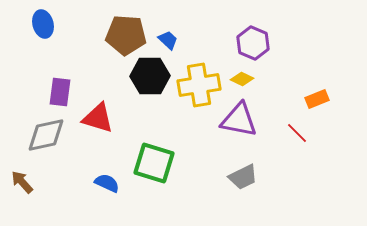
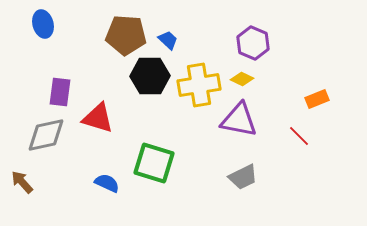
red line: moved 2 px right, 3 px down
